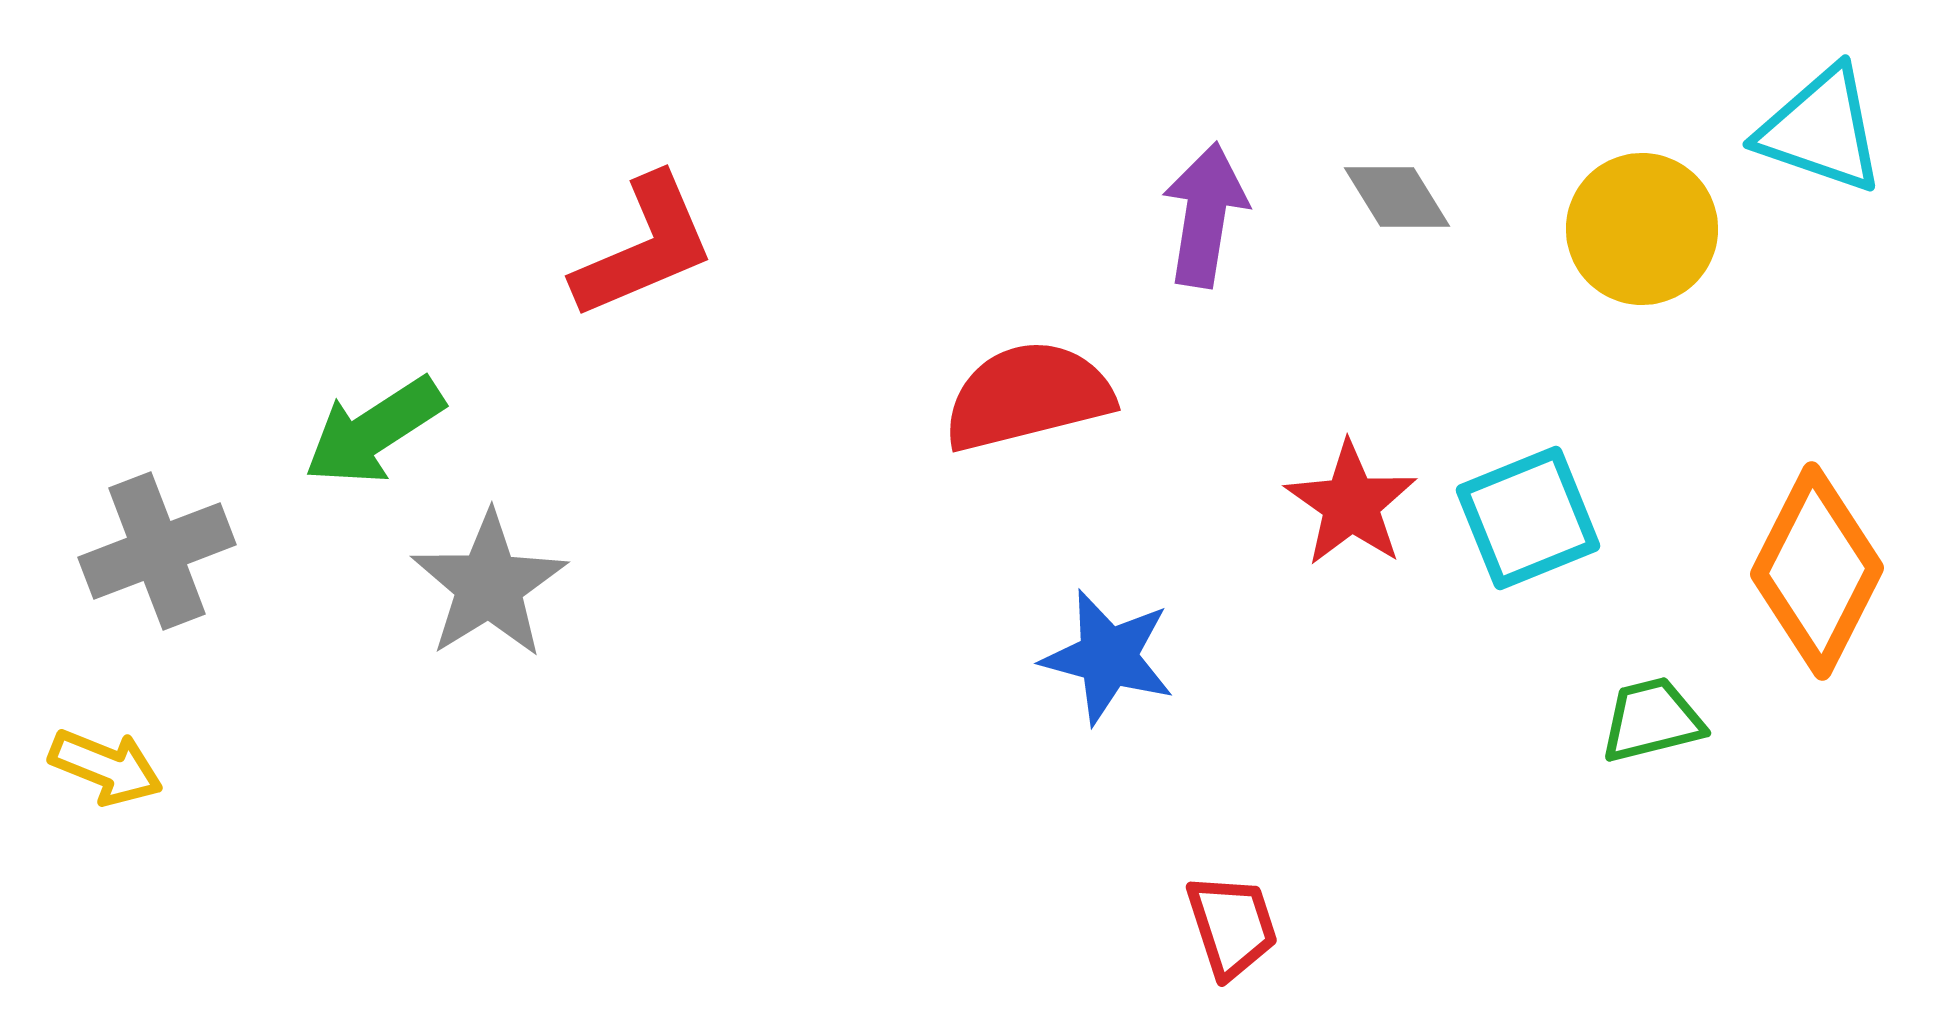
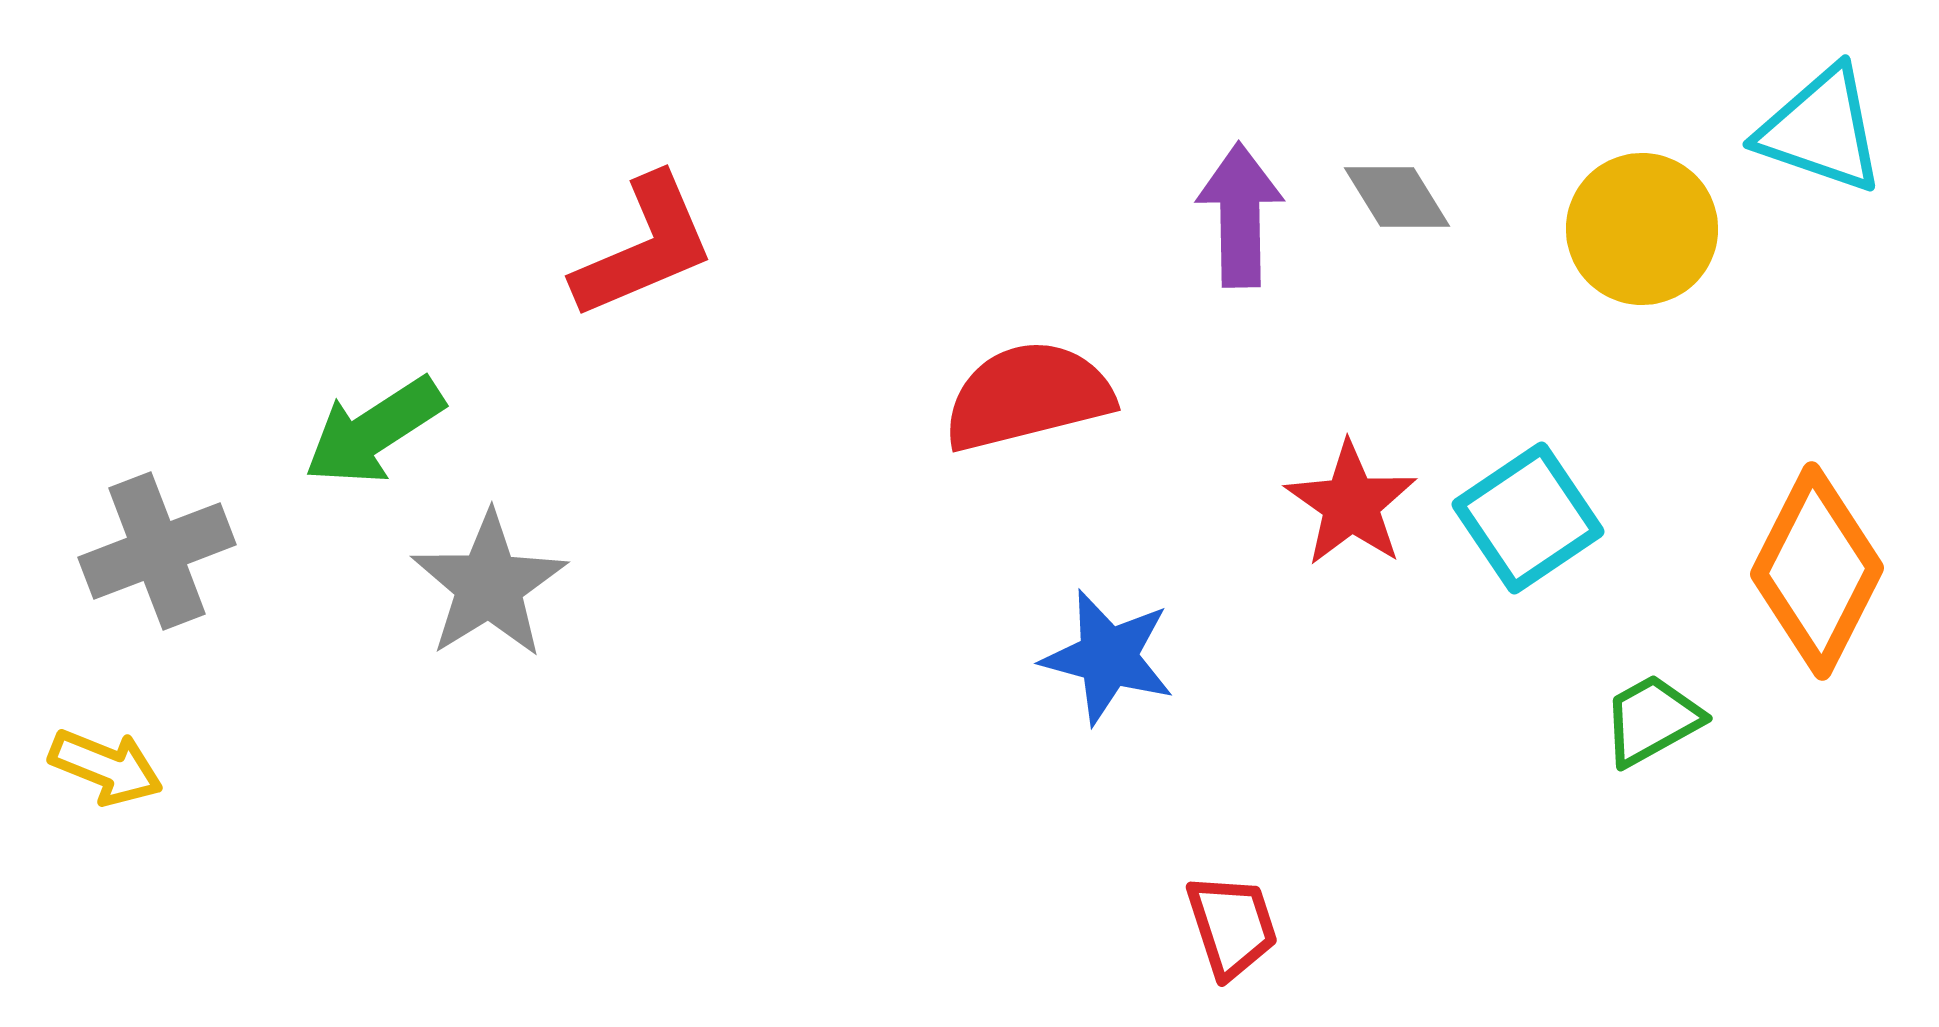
purple arrow: moved 35 px right; rotated 10 degrees counterclockwise
cyan square: rotated 12 degrees counterclockwise
green trapezoid: rotated 15 degrees counterclockwise
